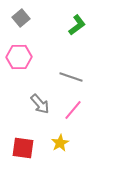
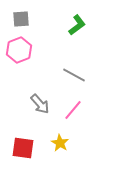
gray square: moved 1 px down; rotated 36 degrees clockwise
pink hexagon: moved 7 px up; rotated 20 degrees counterclockwise
gray line: moved 3 px right, 2 px up; rotated 10 degrees clockwise
yellow star: rotated 12 degrees counterclockwise
